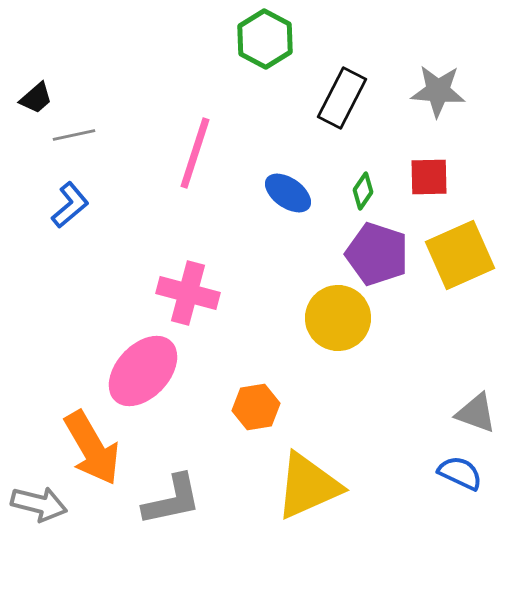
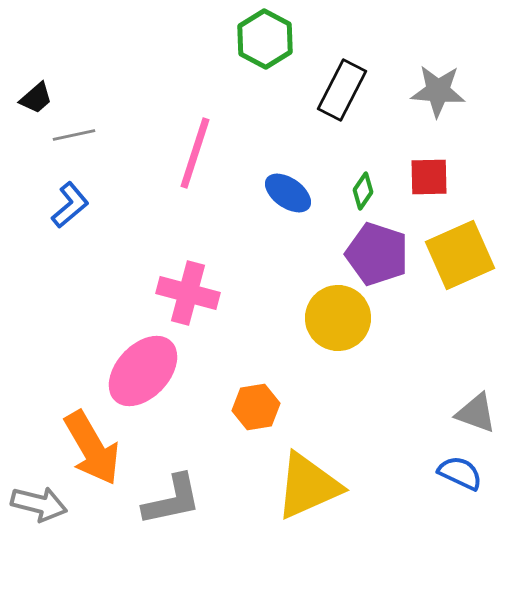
black rectangle: moved 8 px up
